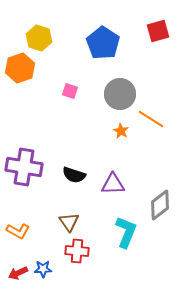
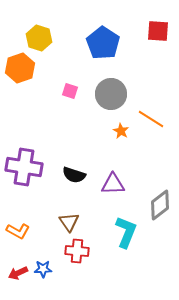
red square: rotated 20 degrees clockwise
gray circle: moved 9 px left
